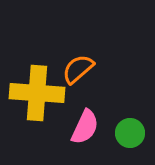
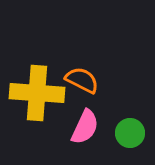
orange semicircle: moved 4 px right, 11 px down; rotated 68 degrees clockwise
